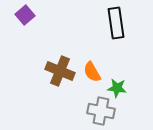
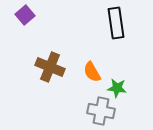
brown cross: moved 10 px left, 4 px up
